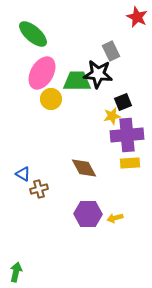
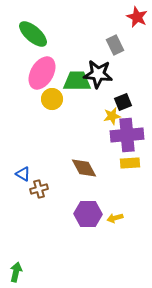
gray rectangle: moved 4 px right, 6 px up
yellow circle: moved 1 px right
